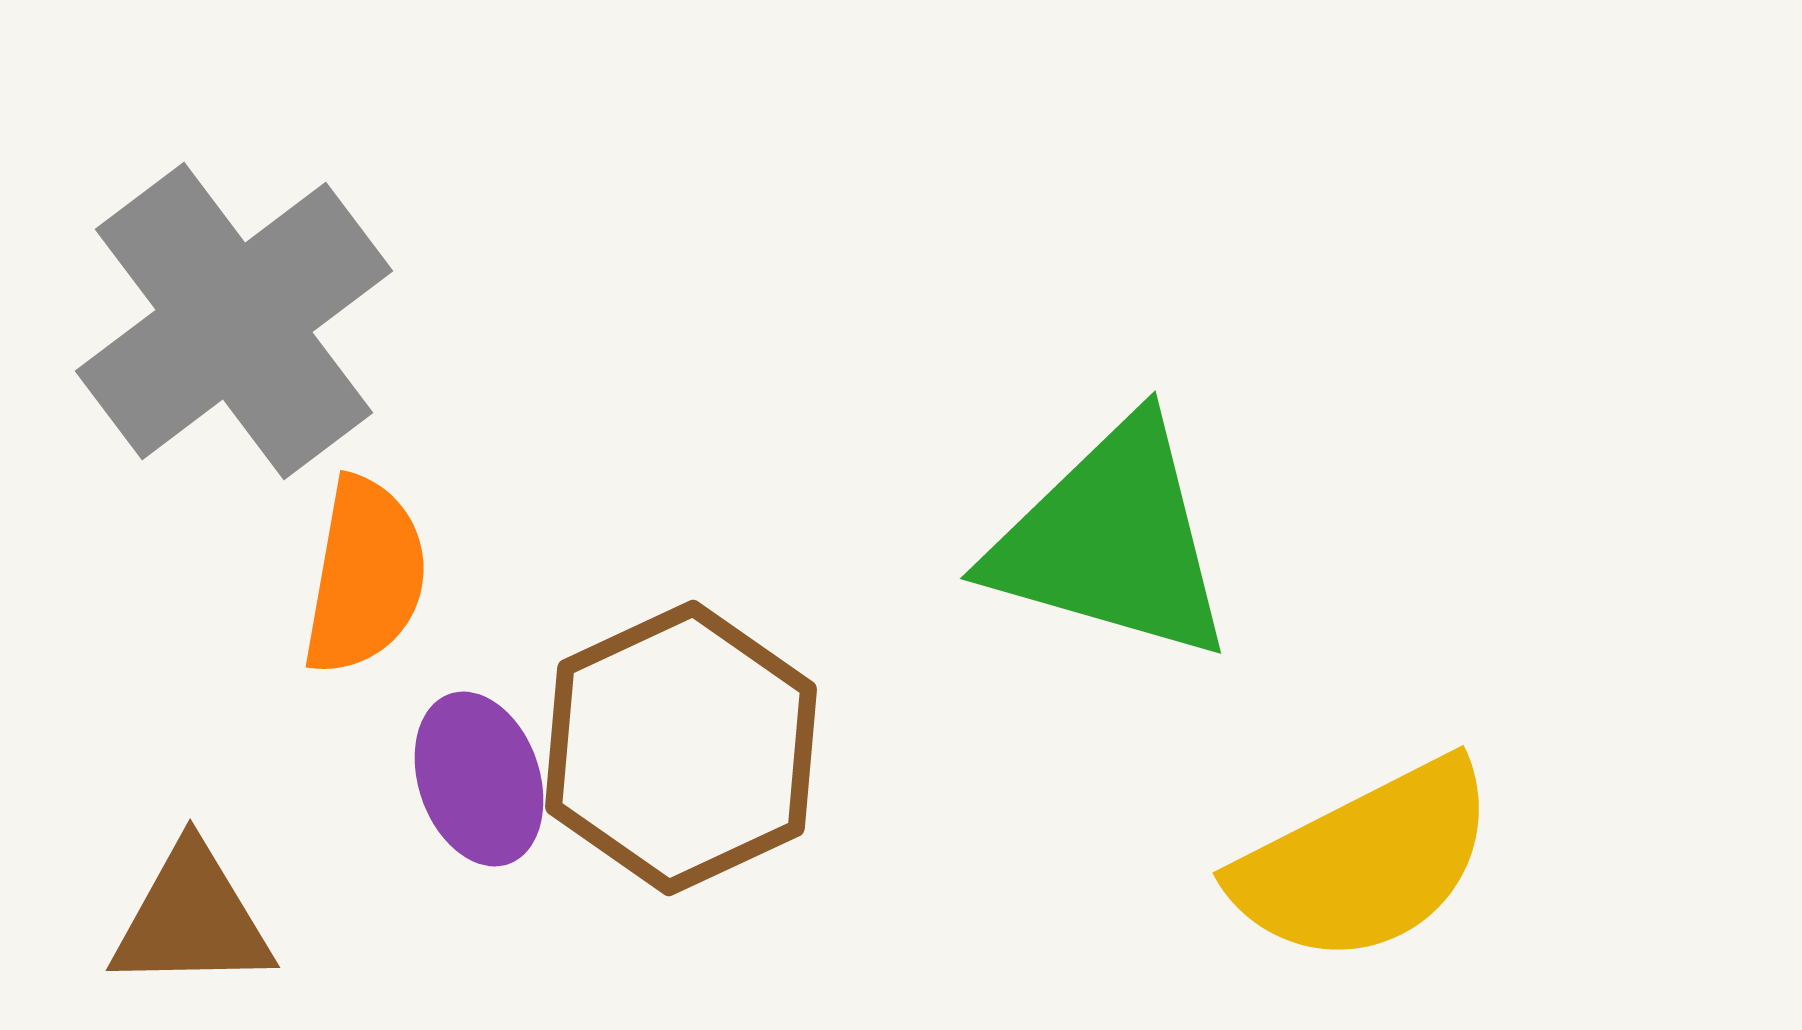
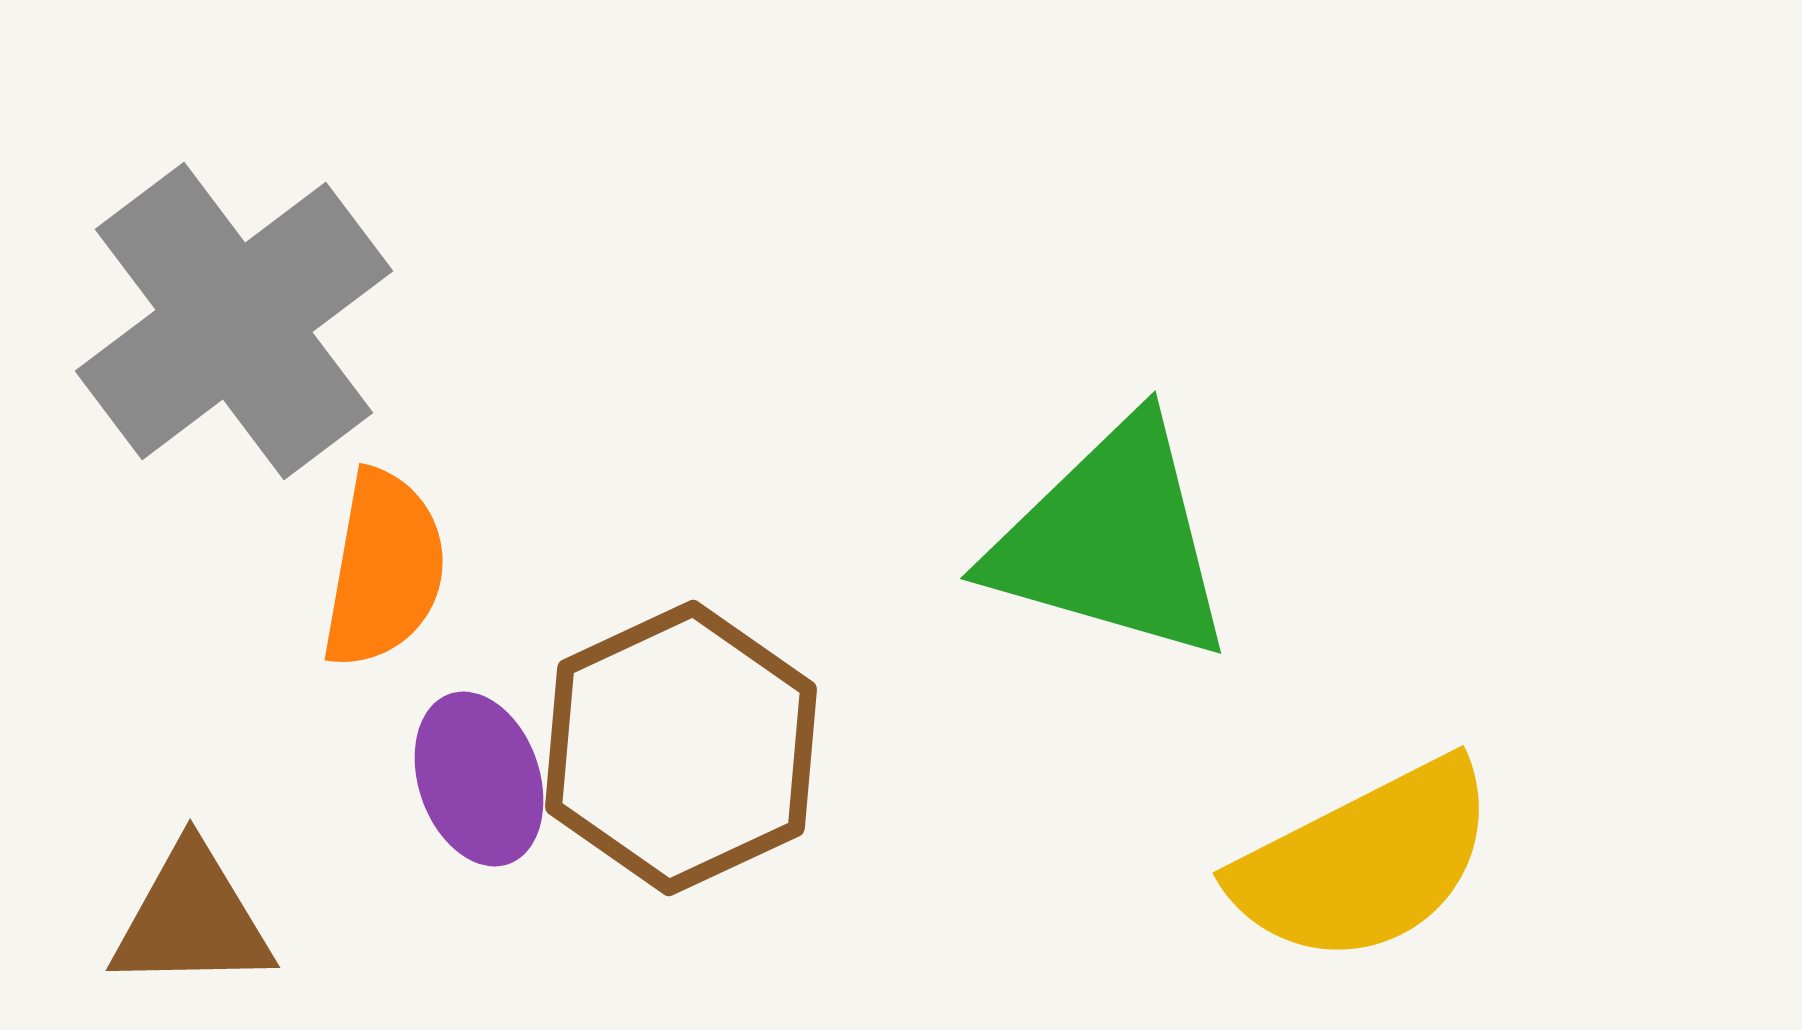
orange semicircle: moved 19 px right, 7 px up
